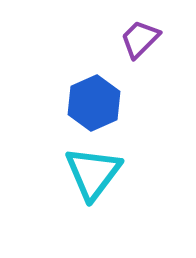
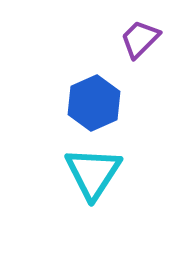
cyan triangle: rotated 4 degrees counterclockwise
